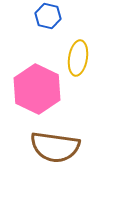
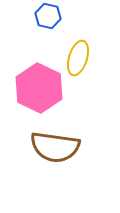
yellow ellipse: rotated 8 degrees clockwise
pink hexagon: moved 2 px right, 1 px up
